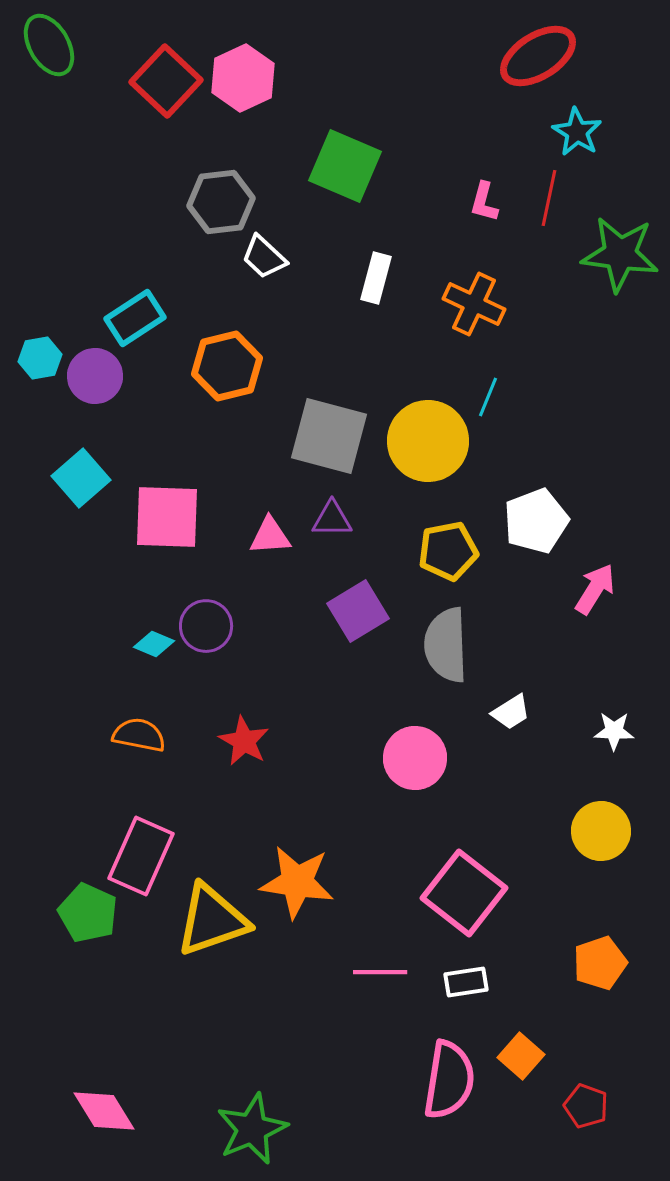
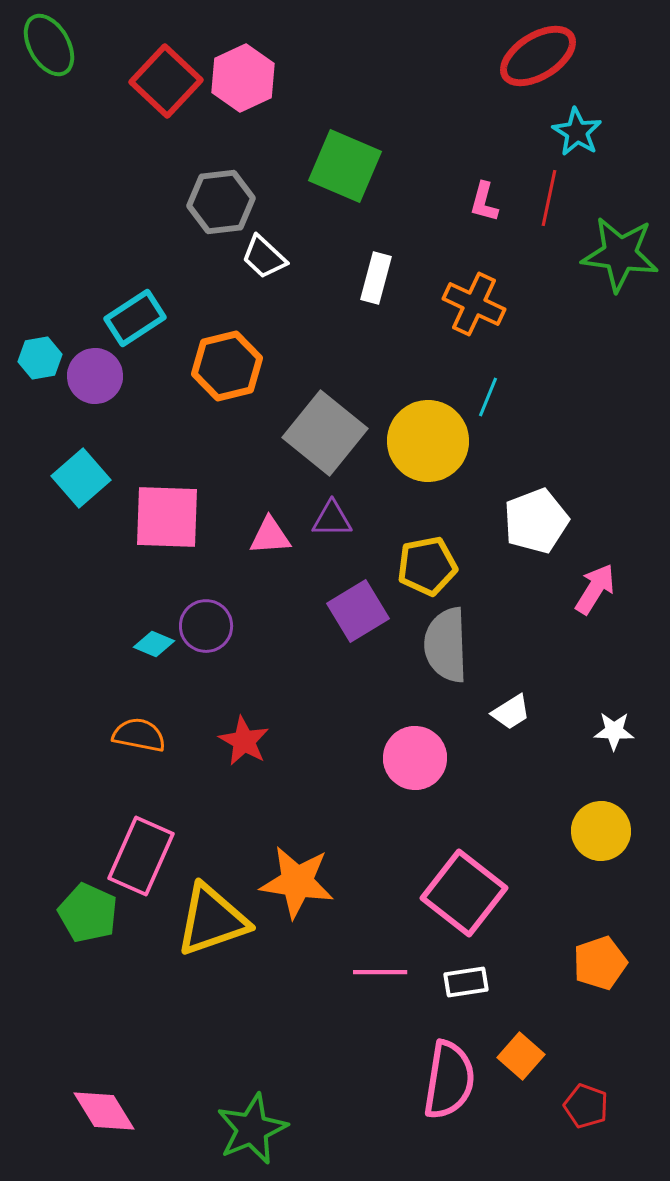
gray square at (329, 436): moved 4 px left, 3 px up; rotated 24 degrees clockwise
yellow pentagon at (448, 551): moved 21 px left, 15 px down
